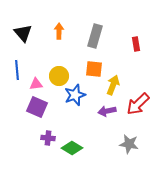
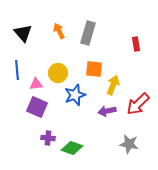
orange arrow: rotated 28 degrees counterclockwise
gray rectangle: moved 7 px left, 3 px up
yellow circle: moved 1 px left, 3 px up
green diamond: rotated 10 degrees counterclockwise
